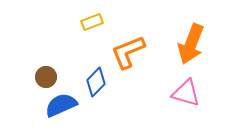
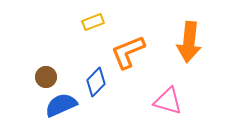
yellow rectangle: moved 1 px right
orange arrow: moved 2 px left, 2 px up; rotated 15 degrees counterclockwise
pink triangle: moved 18 px left, 8 px down
